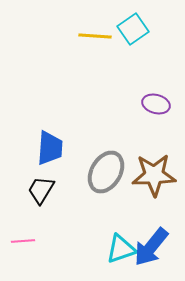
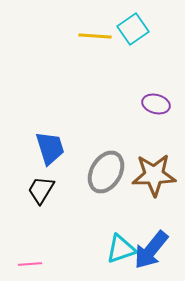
blue trapezoid: rotated 21 degrees counterclockwise
pink line: moved 7 px right, 23 px down
blue arrow: moved 3 px down
